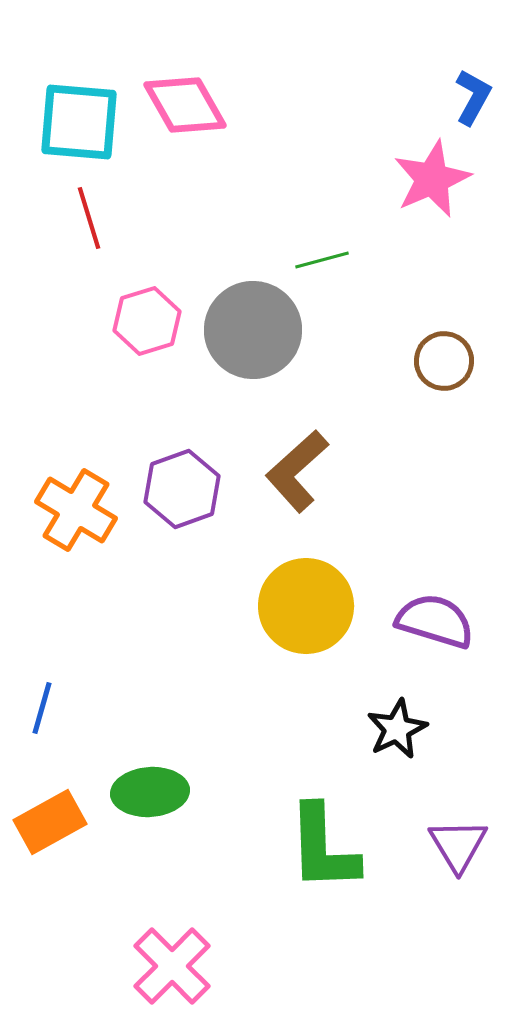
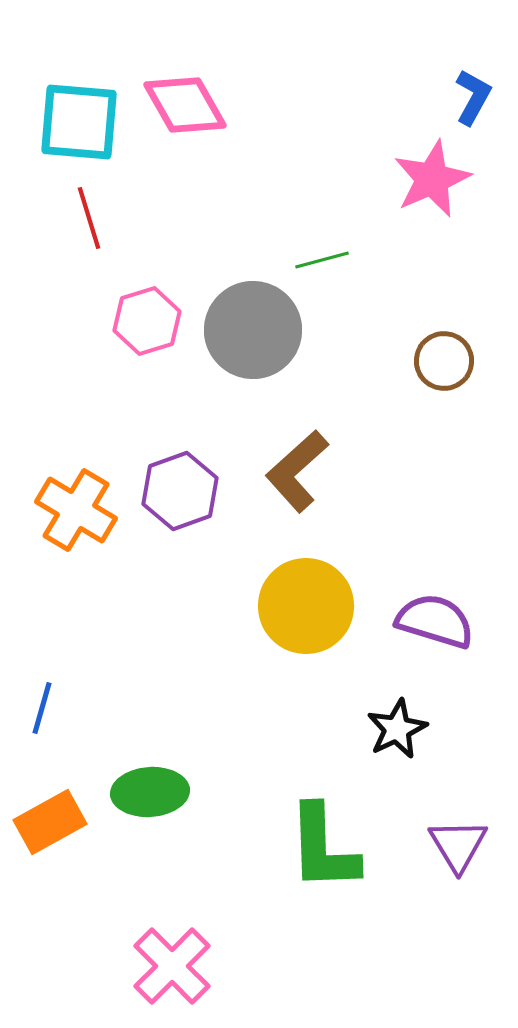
purple hexagon: moved 2 px left, 2 px down
